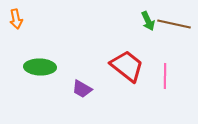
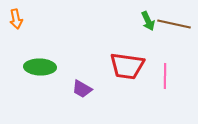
red trapezoid: rotated 150 degrees clockwise
